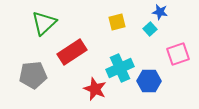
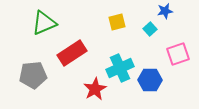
blue star: moved 5 px right, 1 px up; rotated 21 degrees counterclockwise
green triangle: rotated 20 degrees clockwise
red rectangle: moved 1 px down
blue hexagon: moved 1 px right, 1 px up
red star: rotated 20 degrees clockwise
